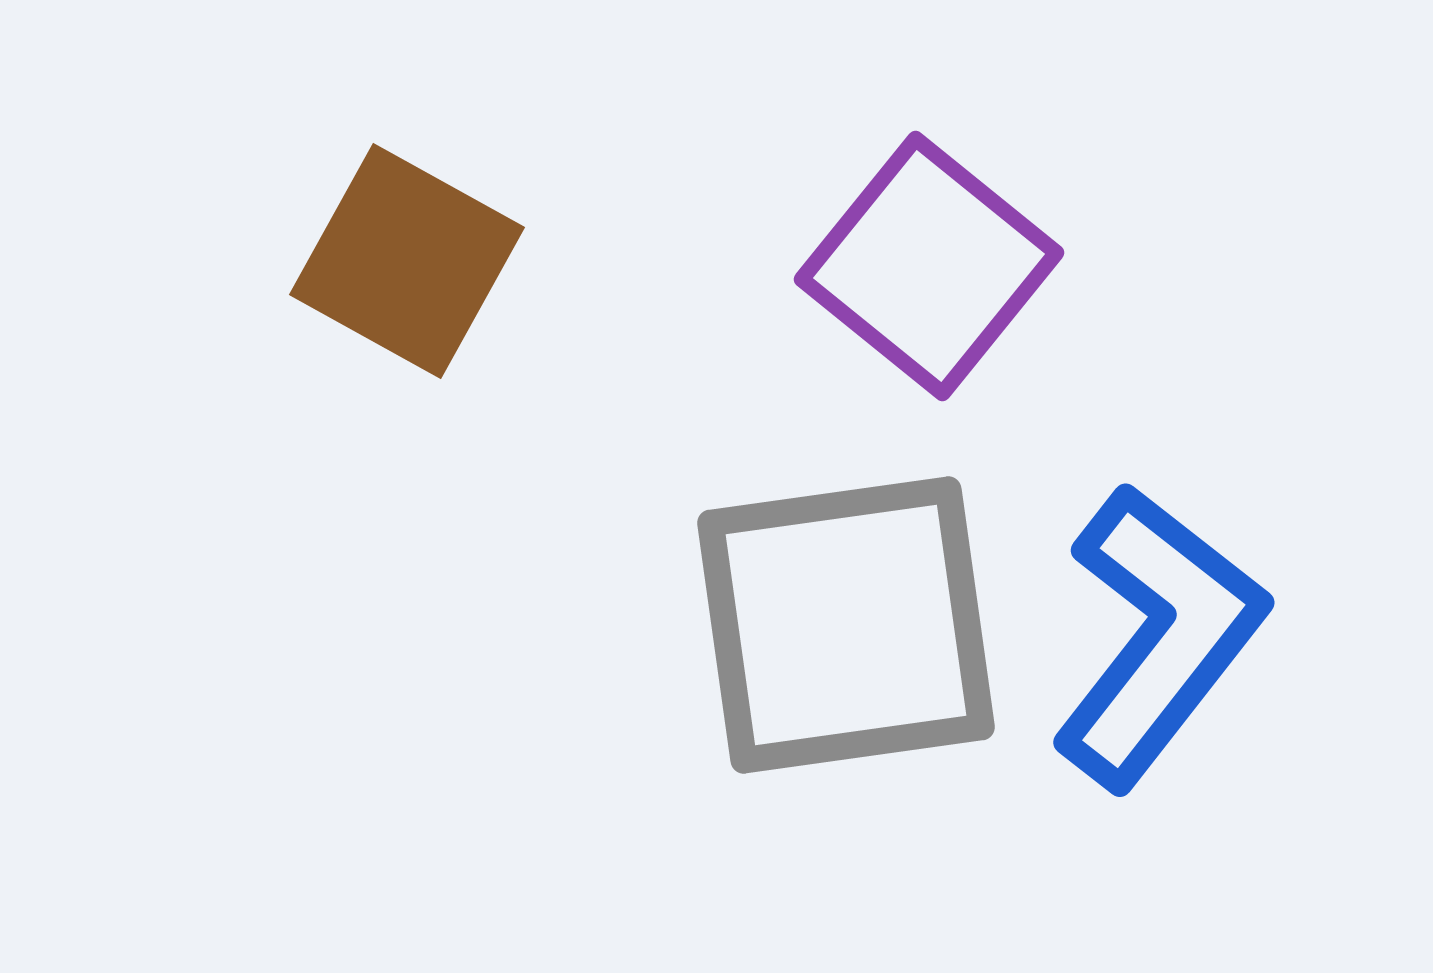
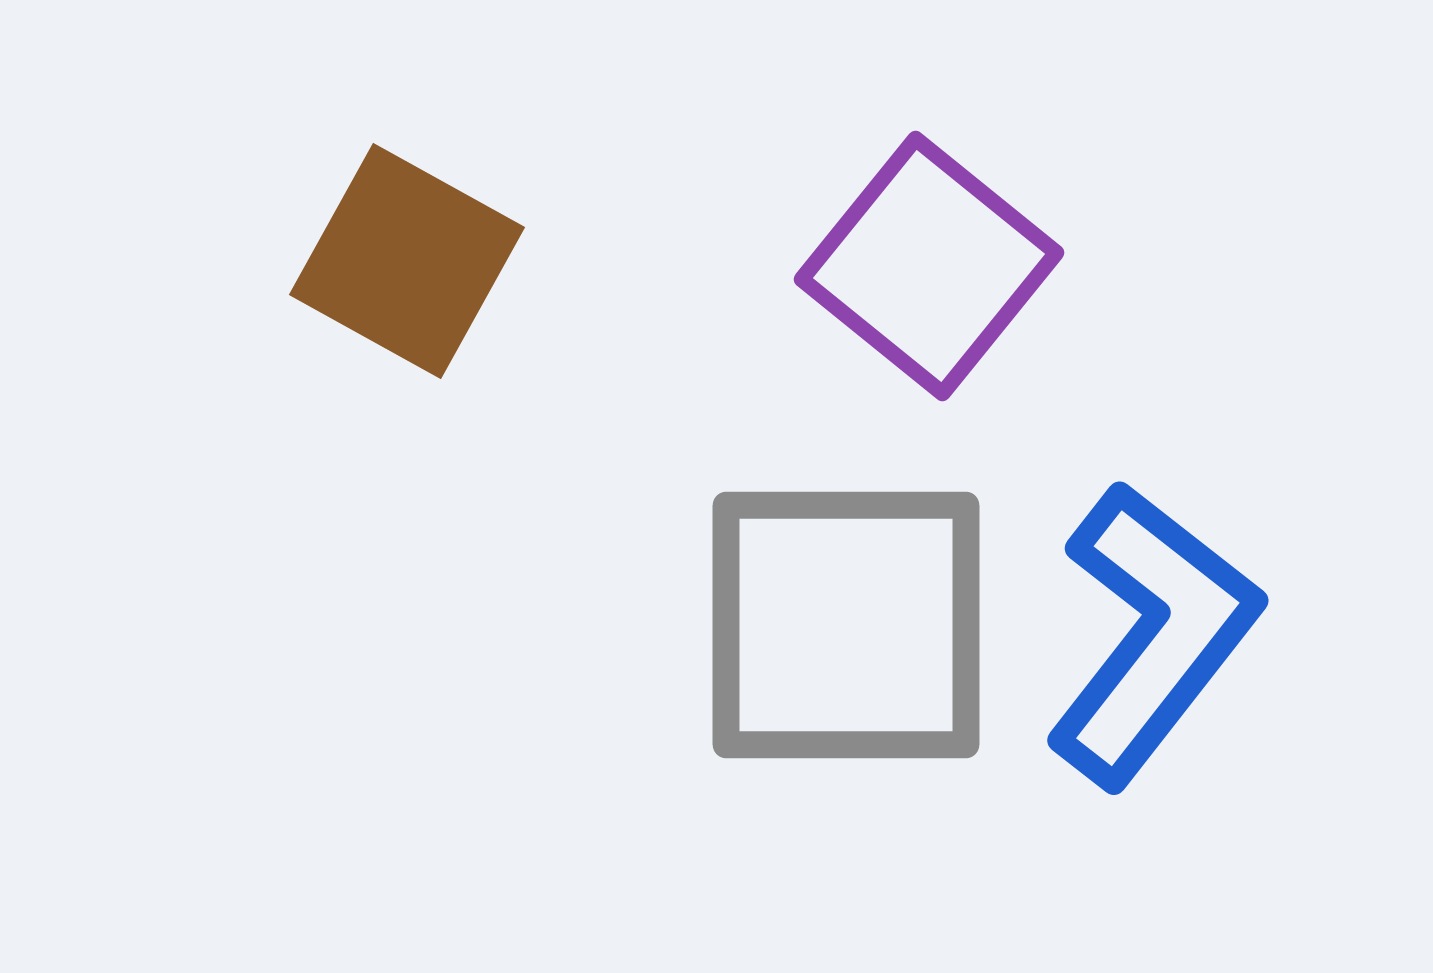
gray square: rotated 8 degrees clockwise
blue L-shape: moved 6 px left, 2 px up
